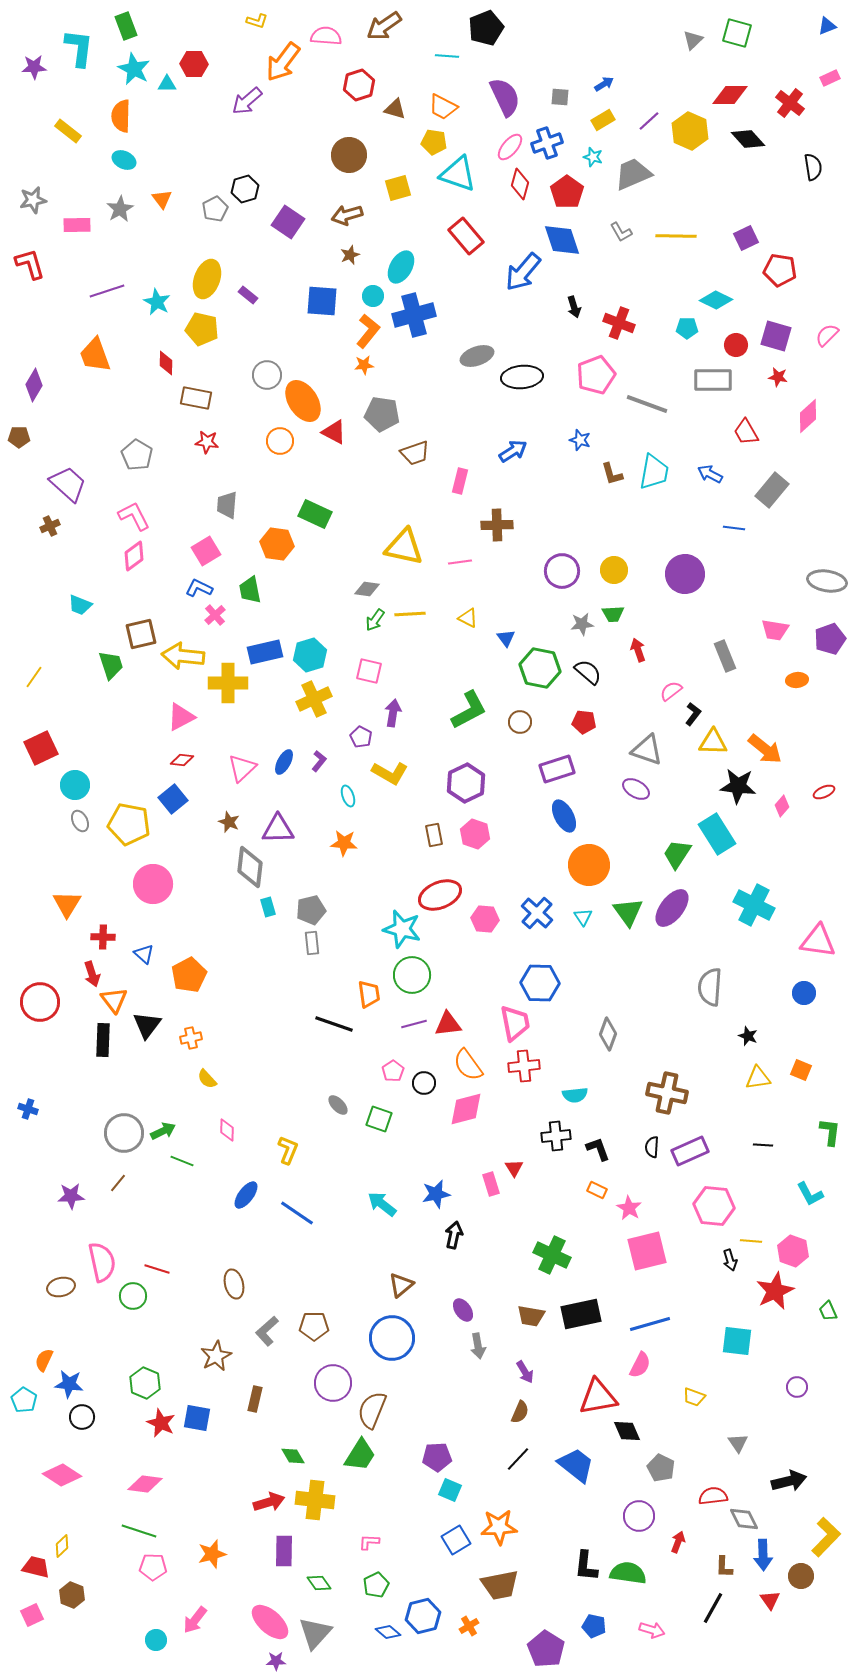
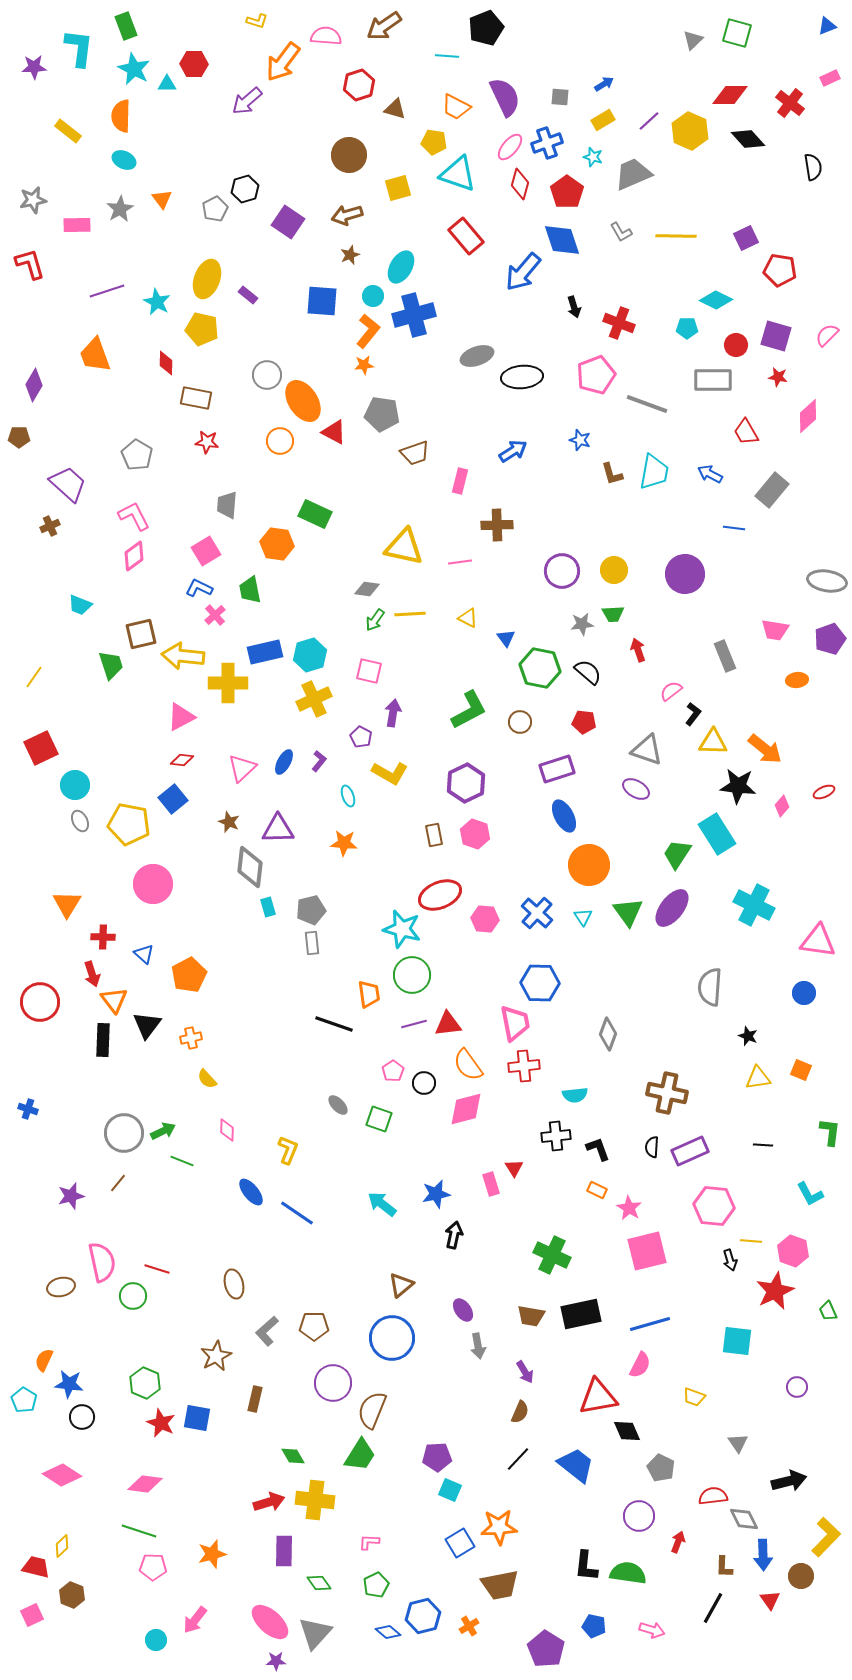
orange trapezoid at (443, 107): moved 13 px right
blue ellipse at (246, 1195): moved 5 px right, 3 px up; rotated 76 degrees counterclockwise
purple star at (71, 1196): rotated 12 degrees counterclockwise
blue square at (456, 1540): moved 4 px right, 3 px down
